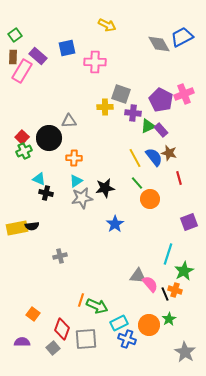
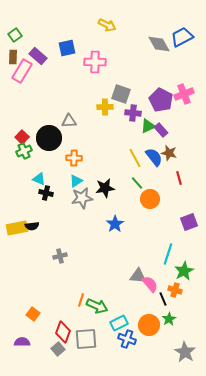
black line at (165, 294): moved 2 px left, 5 px down
red diamond at (62, 329): moved 1 px right, 3 px down
gray square at (53, 348): moved 5 px right, 1 px down
